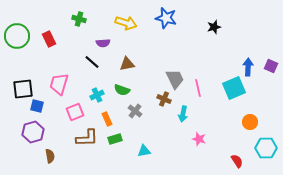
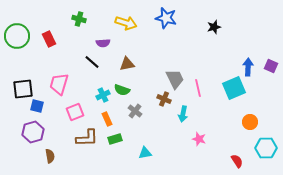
cyan cross: moved 6 px right
cyan triangle: moved 1 px right, 2 px down
